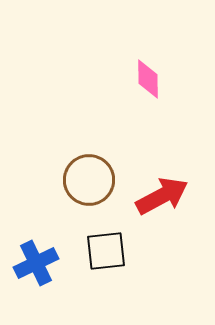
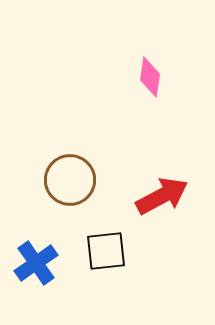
pink diamond: moved 2 px right, 2 px up; rotated 9 degrees clockwise
brown circle: moved 19 px left
blue cross: rotated 9 degrees counterclockwise
